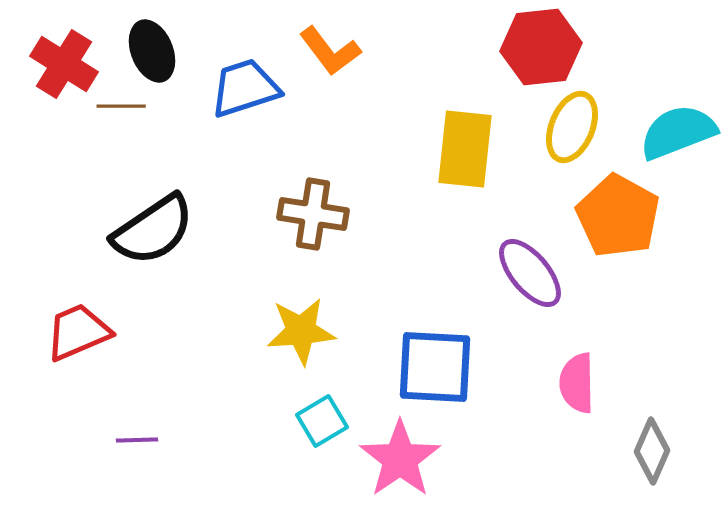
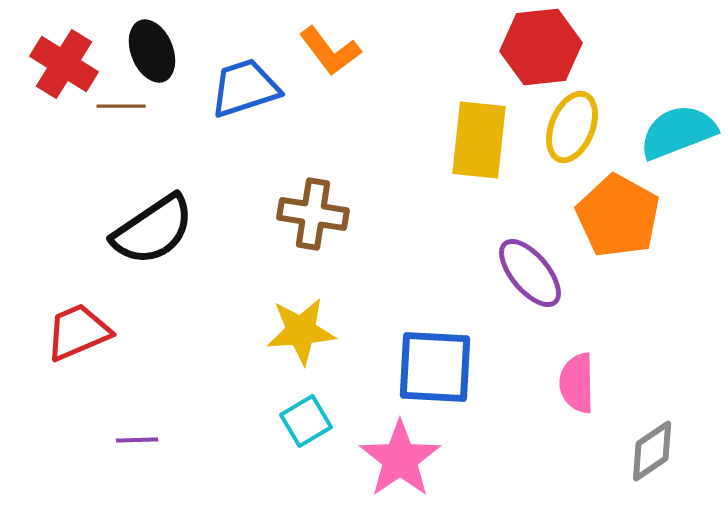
yellow rectangle: moved 14 px right, 9 px up
cyan square: moved 16 px left
gray diamond: rotated 32 degrees clockwise
